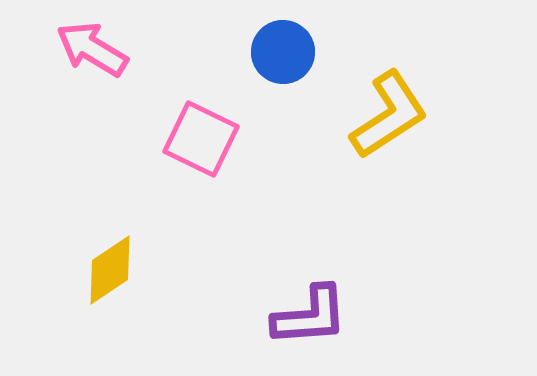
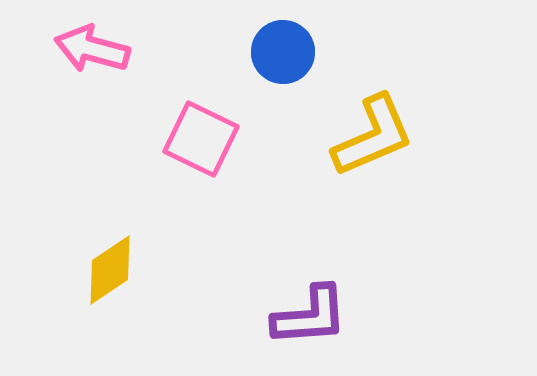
pink arrow: rotated 16 degrees counterclockwise
yellow L-shape: moved 16 px left, 21 px down; rotated 10 degrees clockwise
